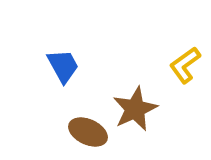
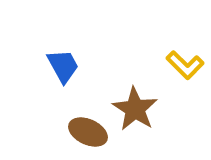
yellow L-shape: rotated 99 degrees counterclockwise
brown star: rotated 15 degrees counterclockwise
